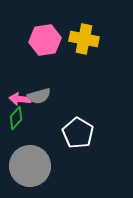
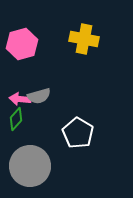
pink hexagon: moved 23 px left, 4 px down; rotated 8 degrees counterclockwise
green diamond: moved 1 px down
